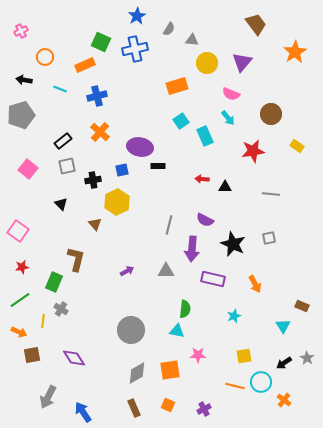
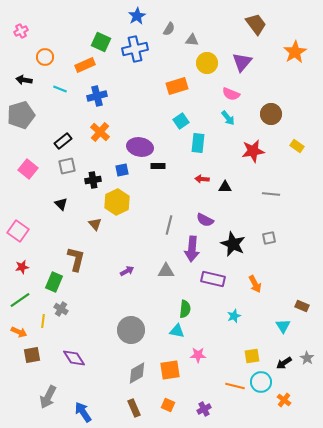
cyan rectangle at (205, 136): moved 7 px left, 7 px down; rotated 30 degrees clockwise
yellow square at (244, 356): moved 8 px right
